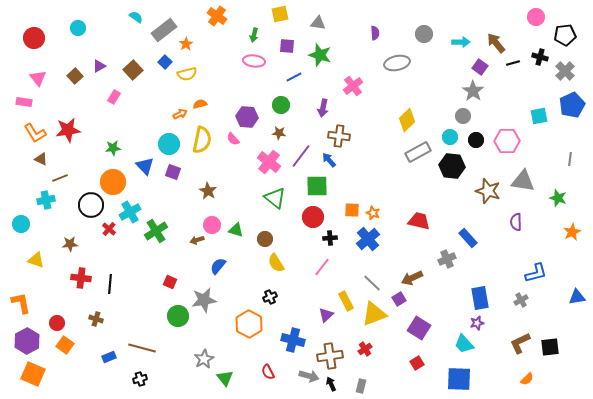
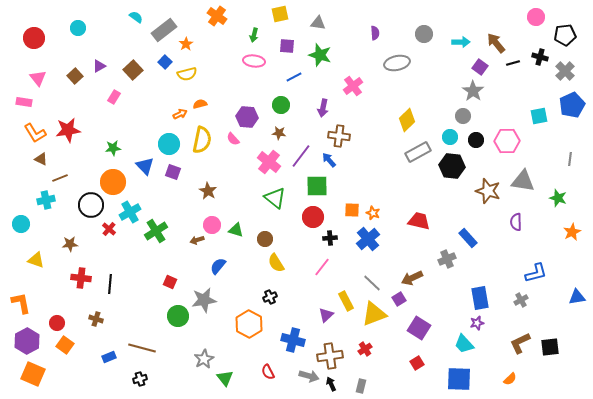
orange semicircle at (527, 379): moved 17 px left
